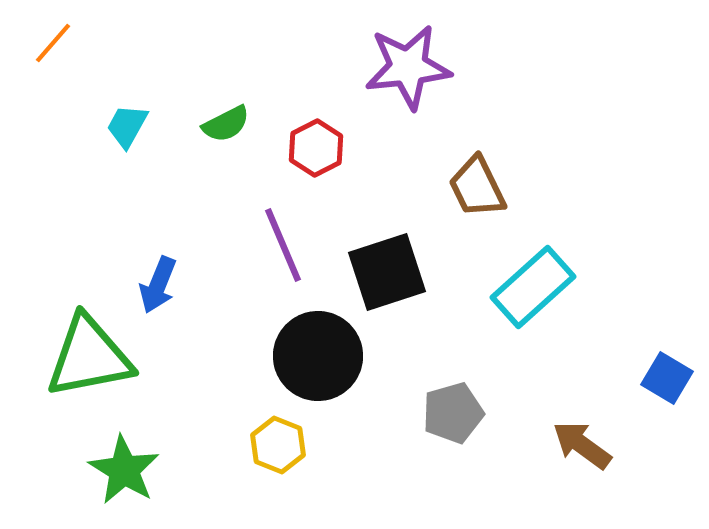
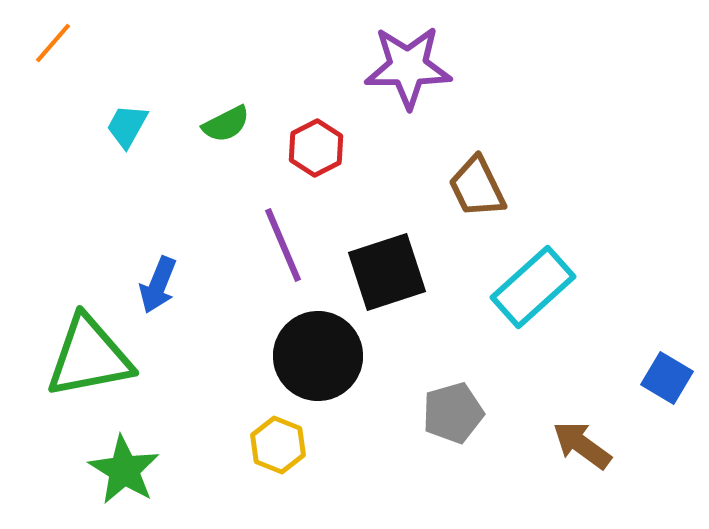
purple star: rotated 6 degrees clockwise
